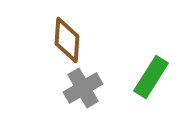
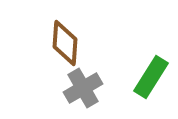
brown diamond: moved 2 px left, 3 px down
